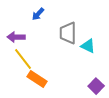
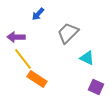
gray trapezoid: rotated 45 degrees clockwise
cyan triangle: moved 1 px left, 12 px down
purple square: moved 1 px down; rotated 21 degrees counterclockwise
